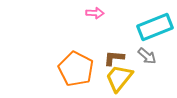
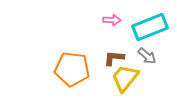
pink arrow: moved 17 px right, 7 px down
cyan rectangle: moved 5 px left
orange pentagon: moved 4 px left; rotated 20 degrees counterclockwise
yellow trapezoid: moved 6 px right
